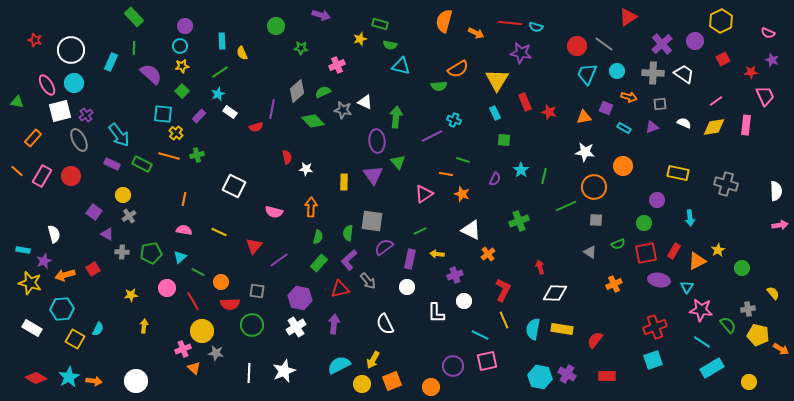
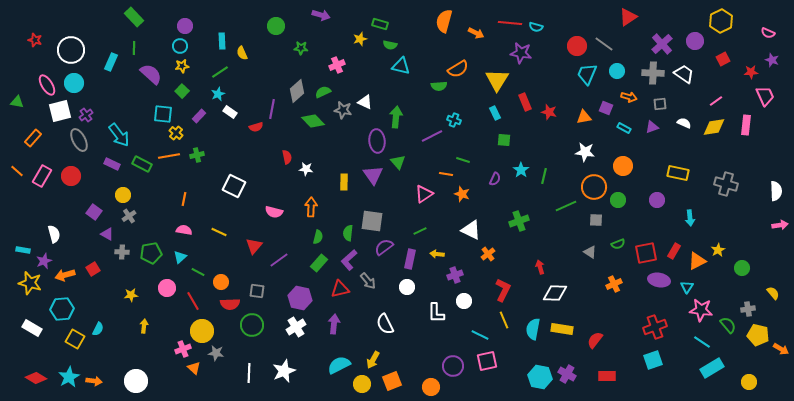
orange line at (169, 156): rotated 25 degrees counterclockwise
green circle at (644, 223): moved 26 px left, 23 px up
